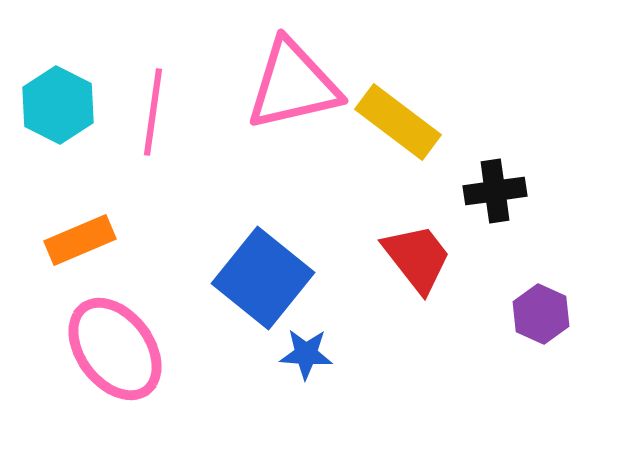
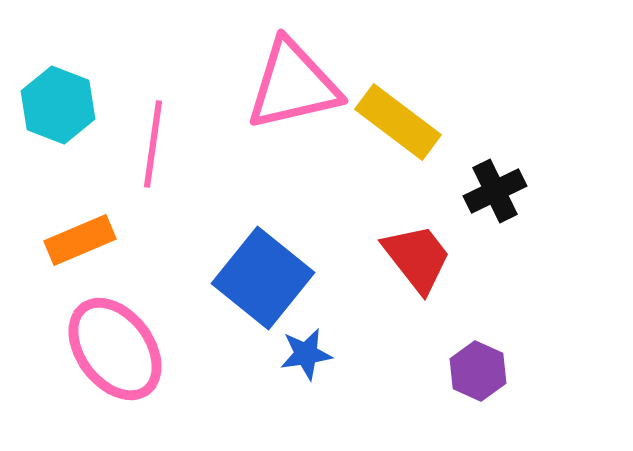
cyan hexagon: rotated 6 degrees counterclockwise
pink line: moved 32 px down
black cross: rotated 18 degrees counterclockwise
purple hexagon: moved 63 px left, 57 px down
blue star: rotated 12 degrees counterclockwise
